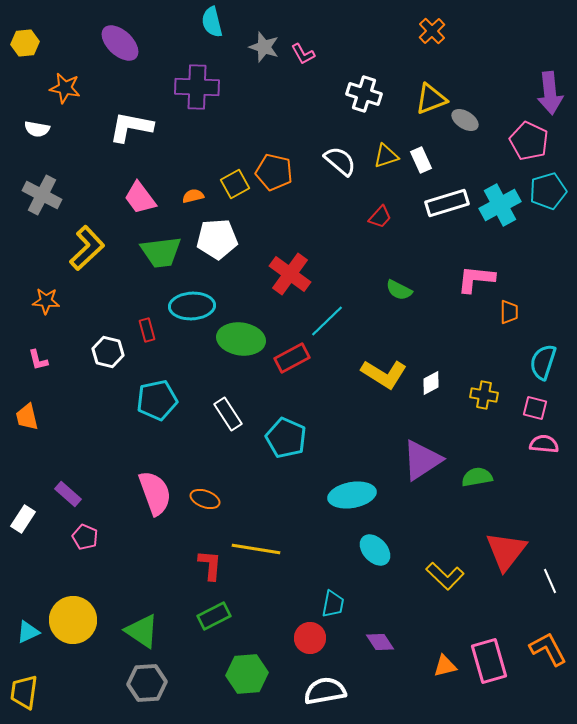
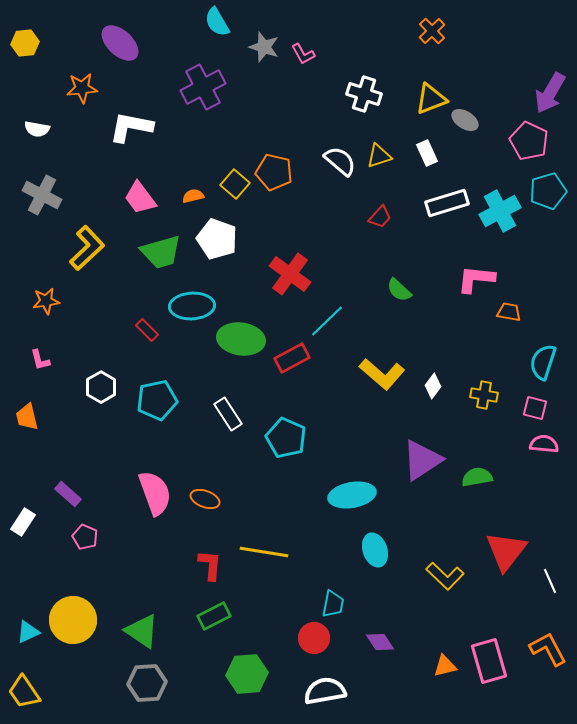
cyan semicircle at (212, 22): moved 5 px right; rotated 16 degrees counterclockwise
purple cross at (197, 87): moved 6 px right; rotated 30 degrees counterclockwise
orange star at (65, 88): moved 17 px right; rotated 16 degrees counterclockwise
purple arrow at (550, 93): rotated 36 degrees clockwise
yellow triangle at (386, 156): moved 7 px left
white rectangle at (421, 160): moved 6 px right, 7 px up
yellow square at (235, 184): rotated 20 degrees counterclockwise
cyan cross at (500, 205): moved 6 px down
white pentagon at (217, 239): rotated 24 degrees clockwise
green trapezoid at (161, 252): rotated 9 degrees counterclockwise
green semicircle at (399, 290): rotated 16 degrees clockwise
orange star at (46, 301): rotated 12 degrees counterclockwise
orange trapezoid at (509, 312): rotated 80 degrees counterclockwise
red rectangle at (147, 330): rotated 30 degrees counterclockwise
white hexagon at (108, 352): moved 7 px left, 35 px down; rotated 16 degrees clockwise
pink L-shape at (38, 360): moved 2 px right
yellow L-shape at (384, 374): moved 2 px left; rotated 9 degrees clockwise
white diamond at (431, 383): moved 2 px right, 3 px down; rotated 25 degrees counterclockwise
white rectangle at (23, 519): moved 3 px down
yellow line at (256, 549): moved 8 px right, 3 px down
cyan ellipse at (375, 550): rotated 24 degrees clockwise
red circle at (310, 638): moved 4 px right
yellow trapezoid at (24, 692): rotated 42 degrees counterclockwise
